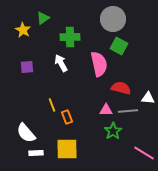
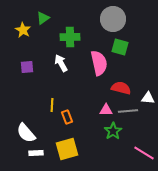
green square: moved 1 px right, 1 px down; rotated 12 degrees counterclockwise
pink semicircle: moved 1 px up
yellow line: rotated 24 degrees clockwise
yellow square: rotated 15 degrees counterclockwise
